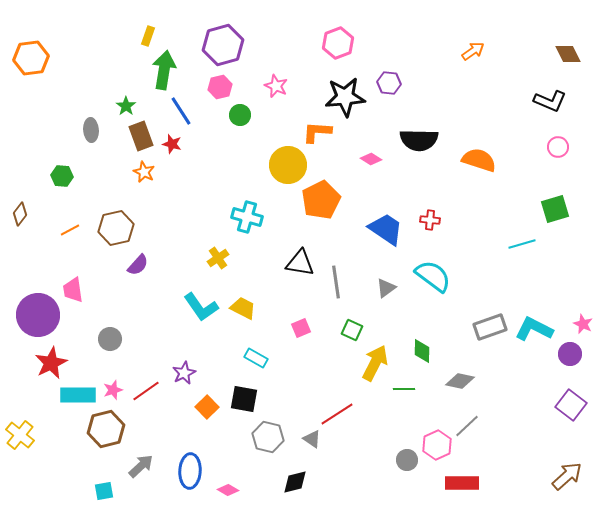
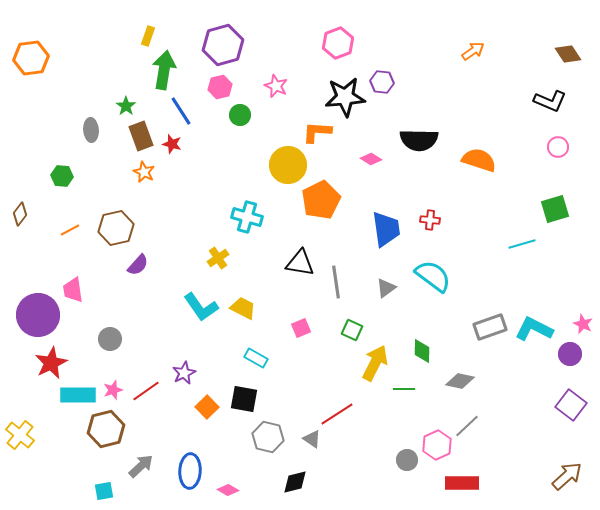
brown diamond at (568, 54): rotated 8 degrees counterclockwise
purple hexagon at (389, 83): moved 7 px left, 1 px up
blue trapezoid at (386, 229): rotated 48 degrees clockwise
